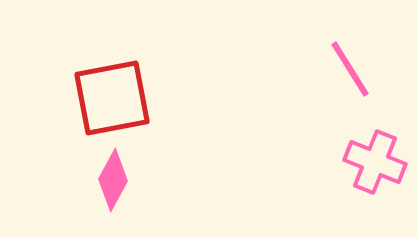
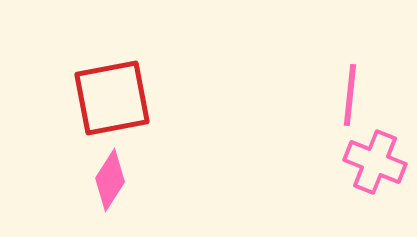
pink line: moved 26 px down; rotated 38 degrees clockwise
pink diamond: moved 3 px left; rotated 4 degrees clockwise
